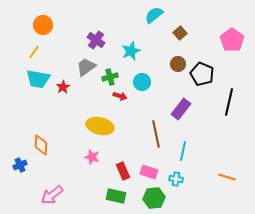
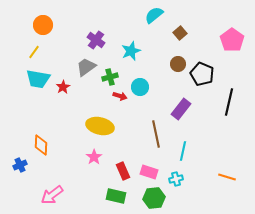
cyan circle: moved 2 px left, 5 px down
pink star: moved 2 px right; rotated 21 degrees clockwise
cyan cross: rotated 24 degrees counterclockwise
